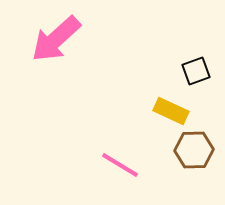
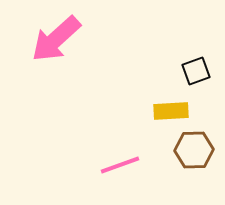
yellow rectangle: rotated 28 degrees counterclockwise
pink line: rotated 51 degrees counterclockwise
